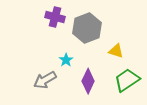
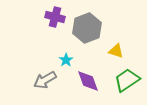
purple diamond: rotated 45 degrees counterclockwise
